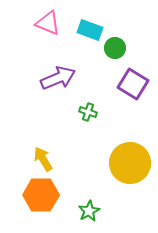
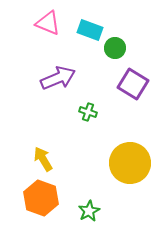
orange hexagon: moved 3 px down; rotated 20 degrees clockwise
